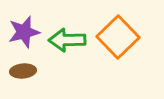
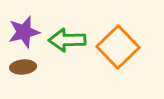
orange square: moved 10 px down
brown ellipse: moved 4 px up
